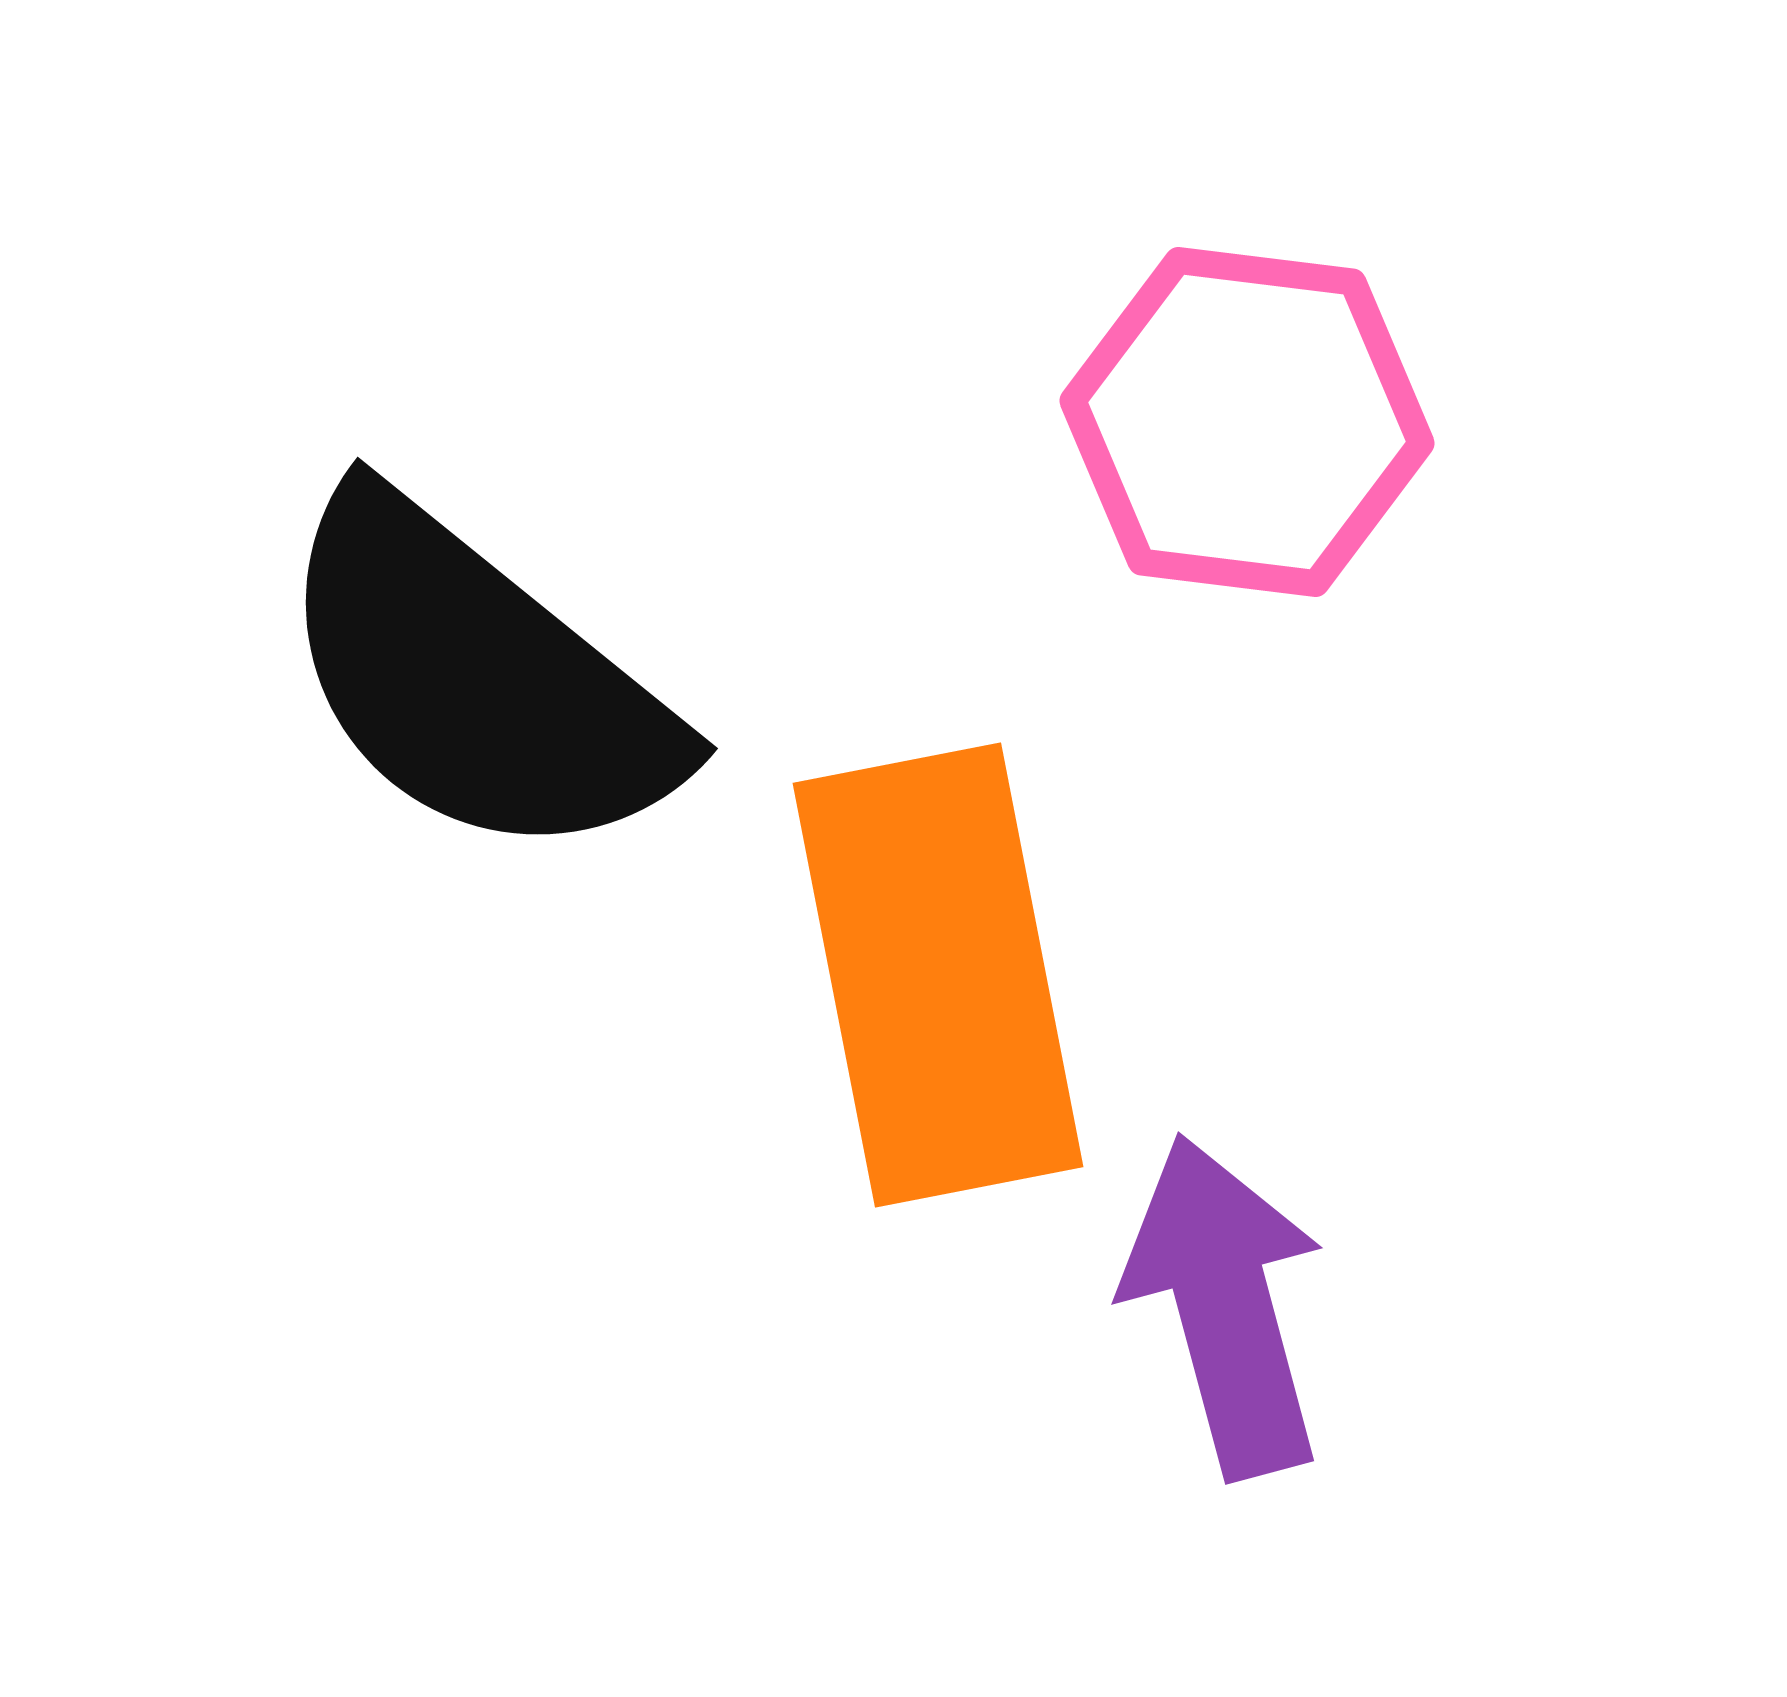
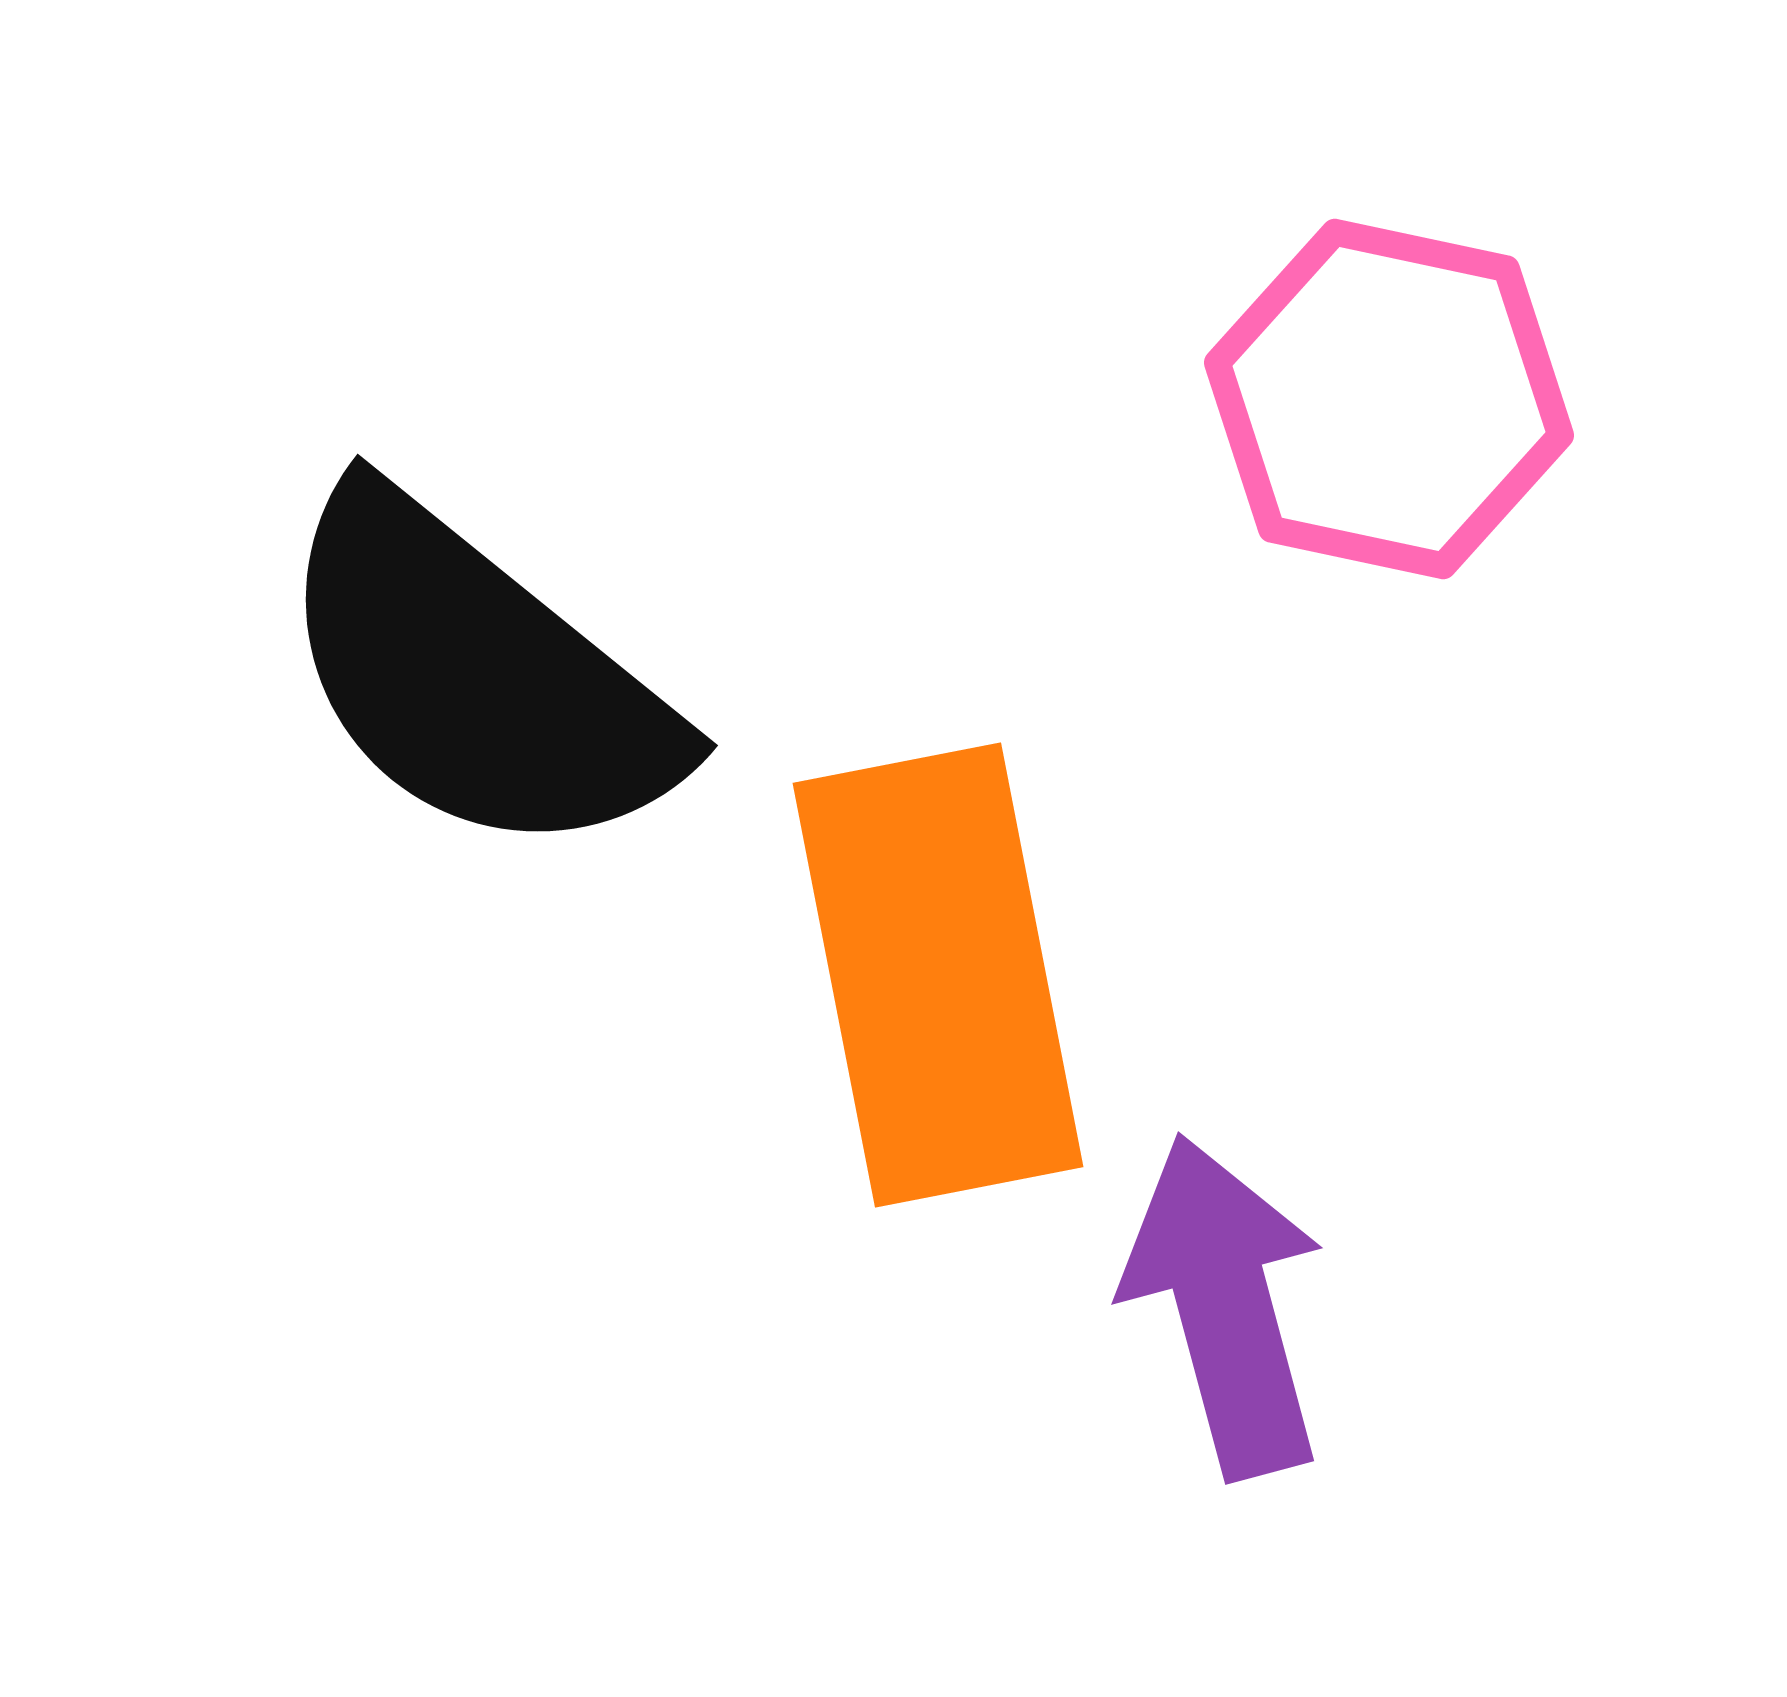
pink hexagon: moved 142 px right, 23 px up; rotated 5 degrees clockwise
black semicircle: moved 3 px up
